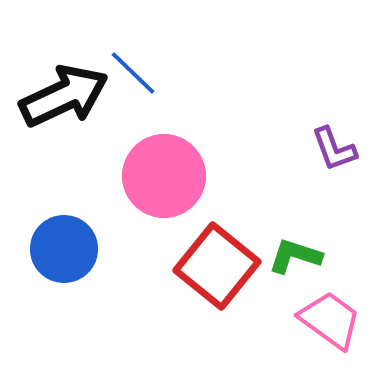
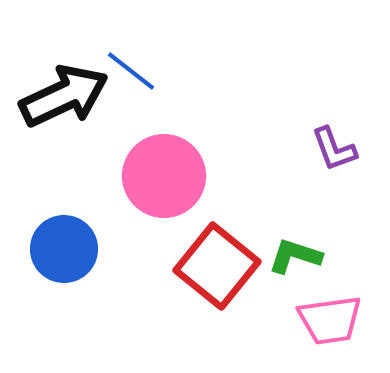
blue line: moved 2 px left, 2 px up; rotated 6 degrees counterclockwise
pink trapezoid: rotated 136 degrees clockwise
